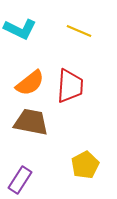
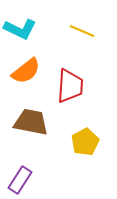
yellow line: moved 3 px right
orange semicircle: moved 4 px left, 12 px up
yellow pentagon: moved 23 px up
